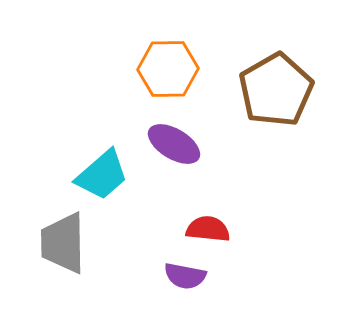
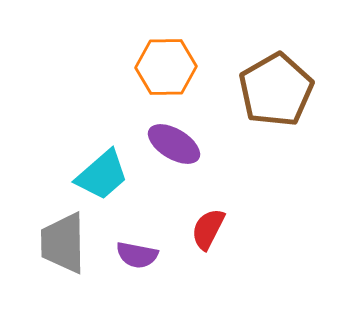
orange hexagon: moved 2 px left, 2 px up
red semicircle: rotated 69 degrees counterclockwise
purple semicircle: moved 48 px left, 21 px up
